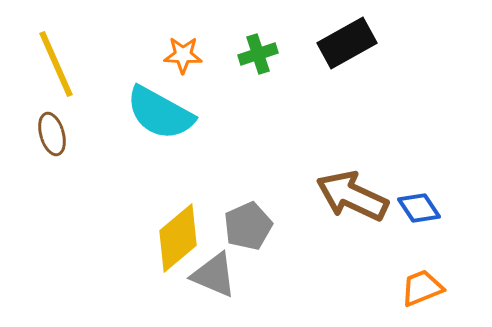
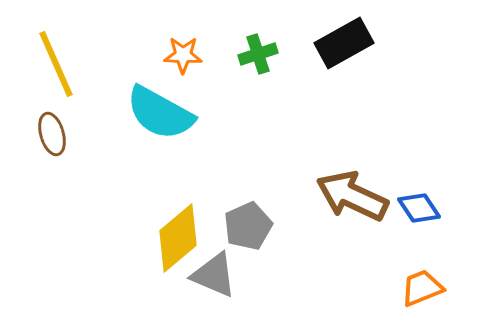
black rectangle: moved 3 px left
